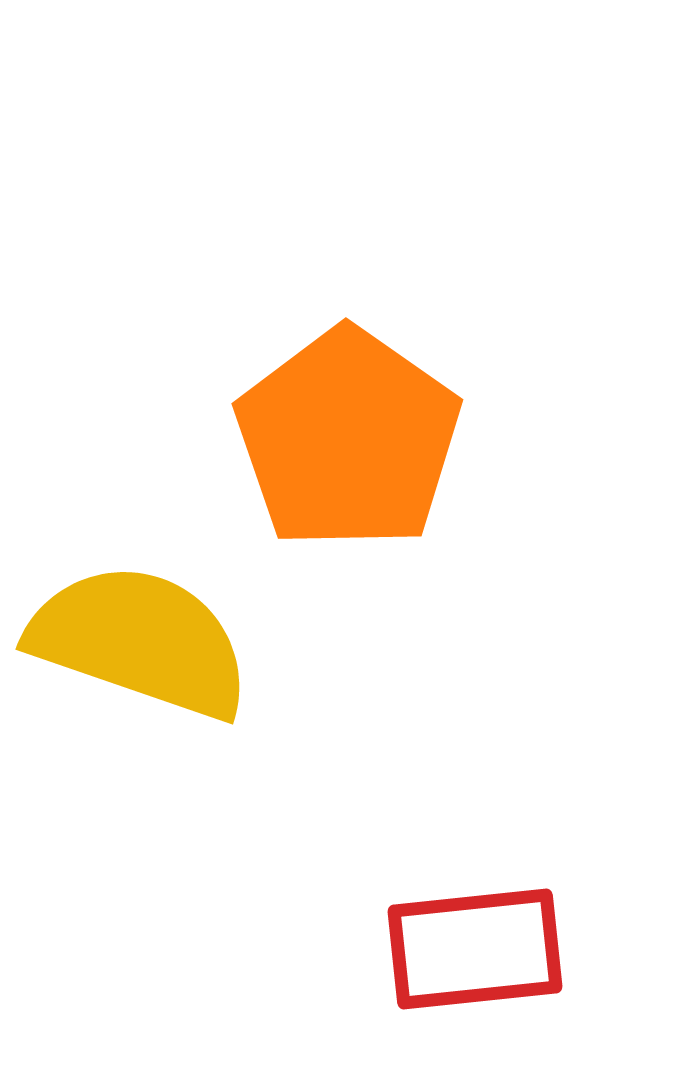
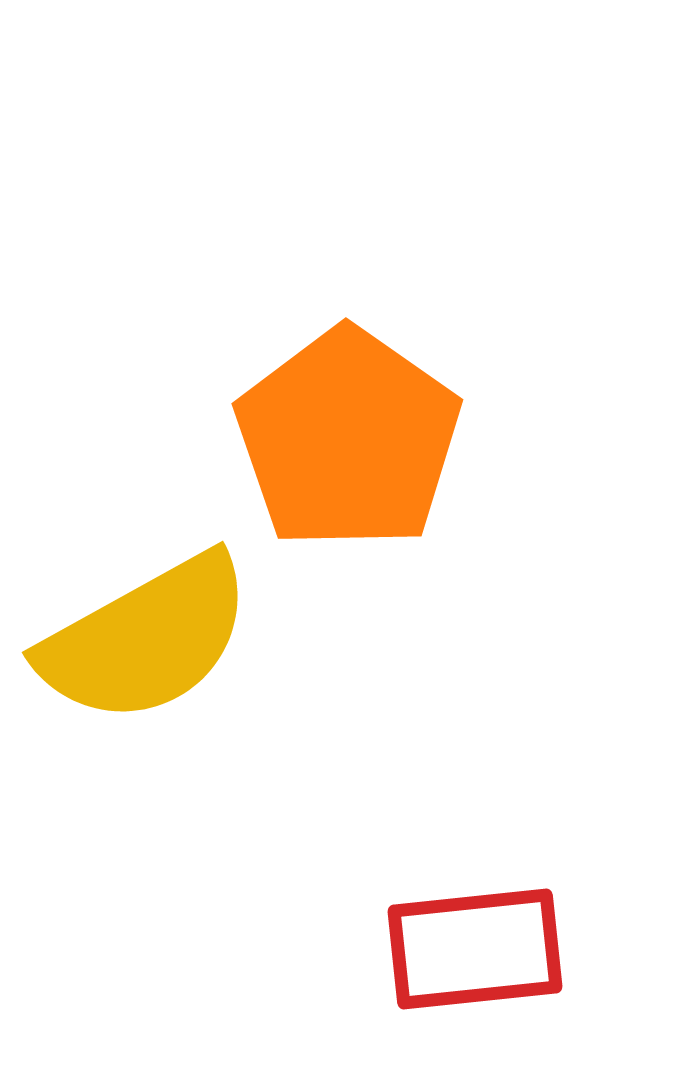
yellow semicircle: moved 6 px right, 2 px up; rotated 132 degrees clockwise
